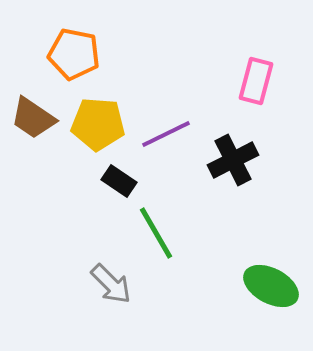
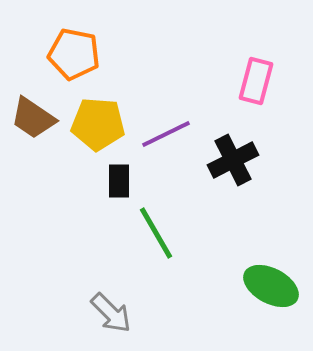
black rectangle: rotated 56 degrees clockwise
gray arrow: moved 29 px down
